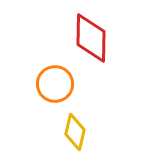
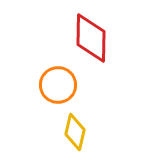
orange circle: moved 3 px right, 1 px down
